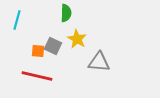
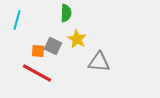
red line: moved 3 px up; rotated 16 degrees clockwise
